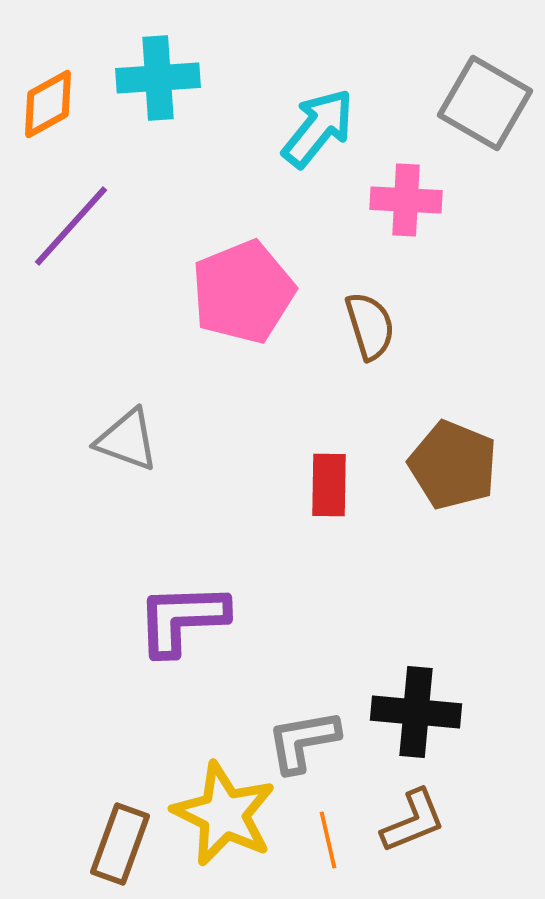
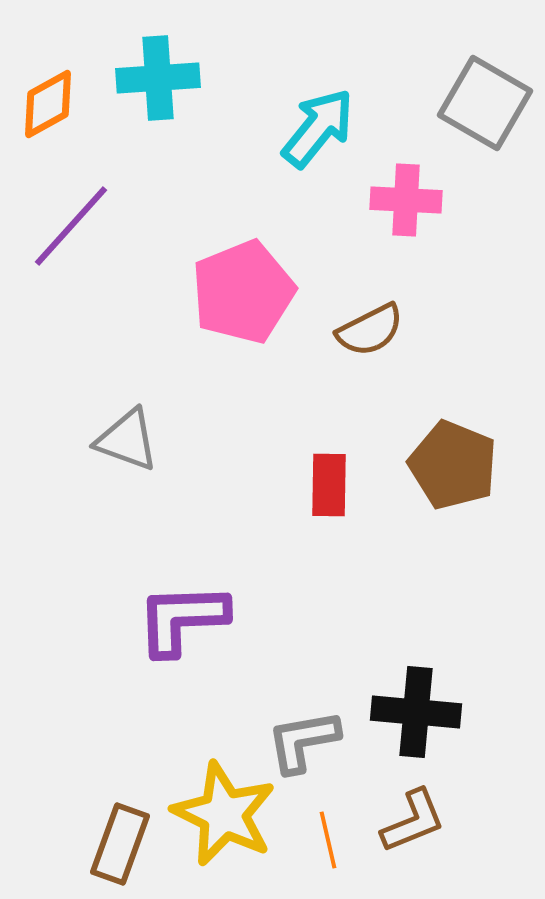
brown semicircle: moved 4 px down; rotated 80 degrees clockwise
